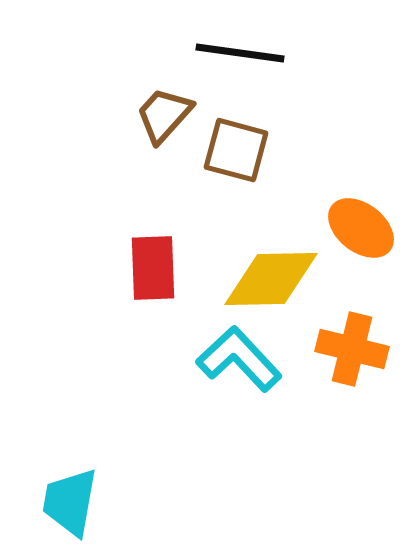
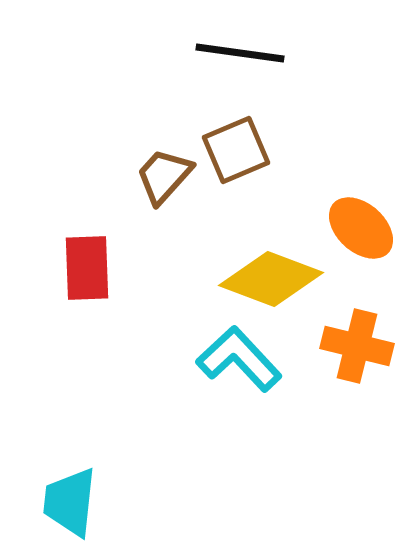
brown trapezoid: moved 61 px down
brown square: rotated 38 degrees counterclockwise
orange ellipse: rotated 4 degrees clockwise
red rectangle: moved 66 px left
yellow diamond: rotated 22 degrees clockwise
orange cross: moved 5 px right, 3 px up
cyan trapezoid: rotated 4 degrees counterclockwise
